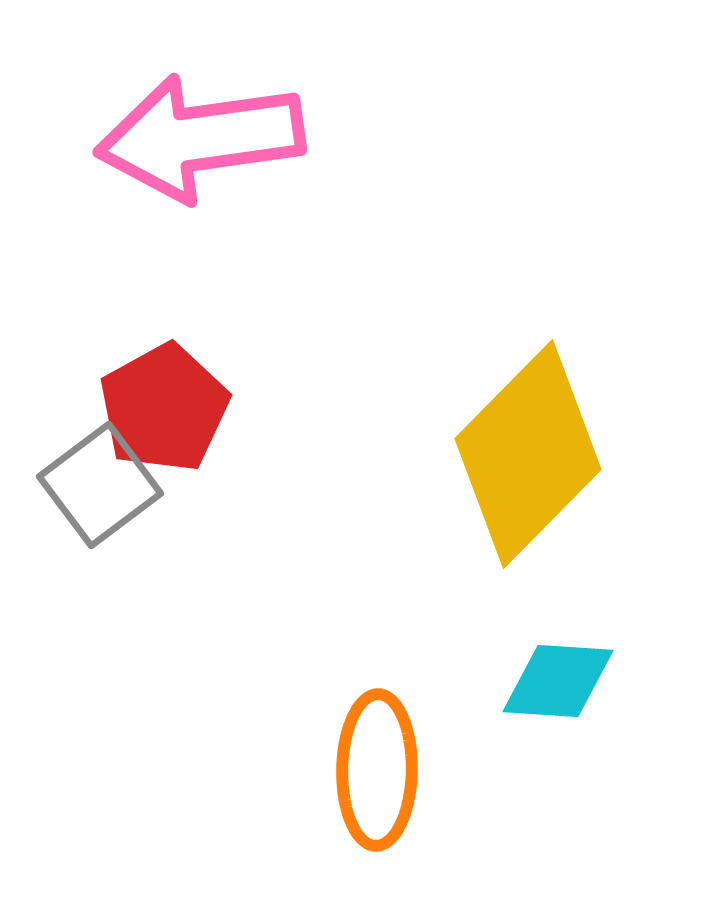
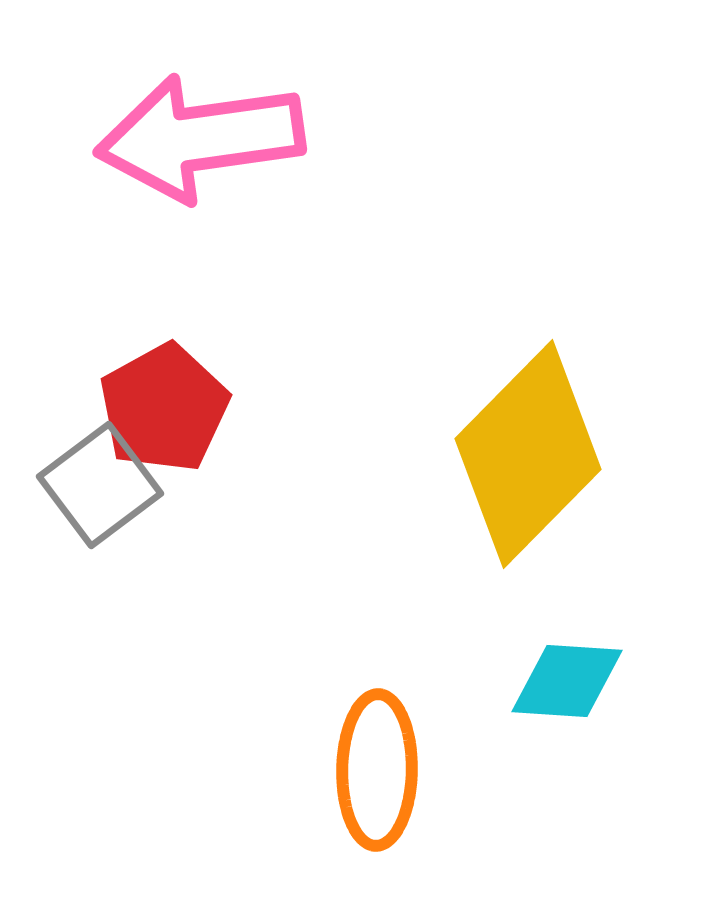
cyan diamond: moved 9 px right
